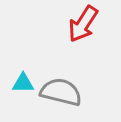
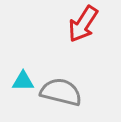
cyan triangle: moved 2 px up
